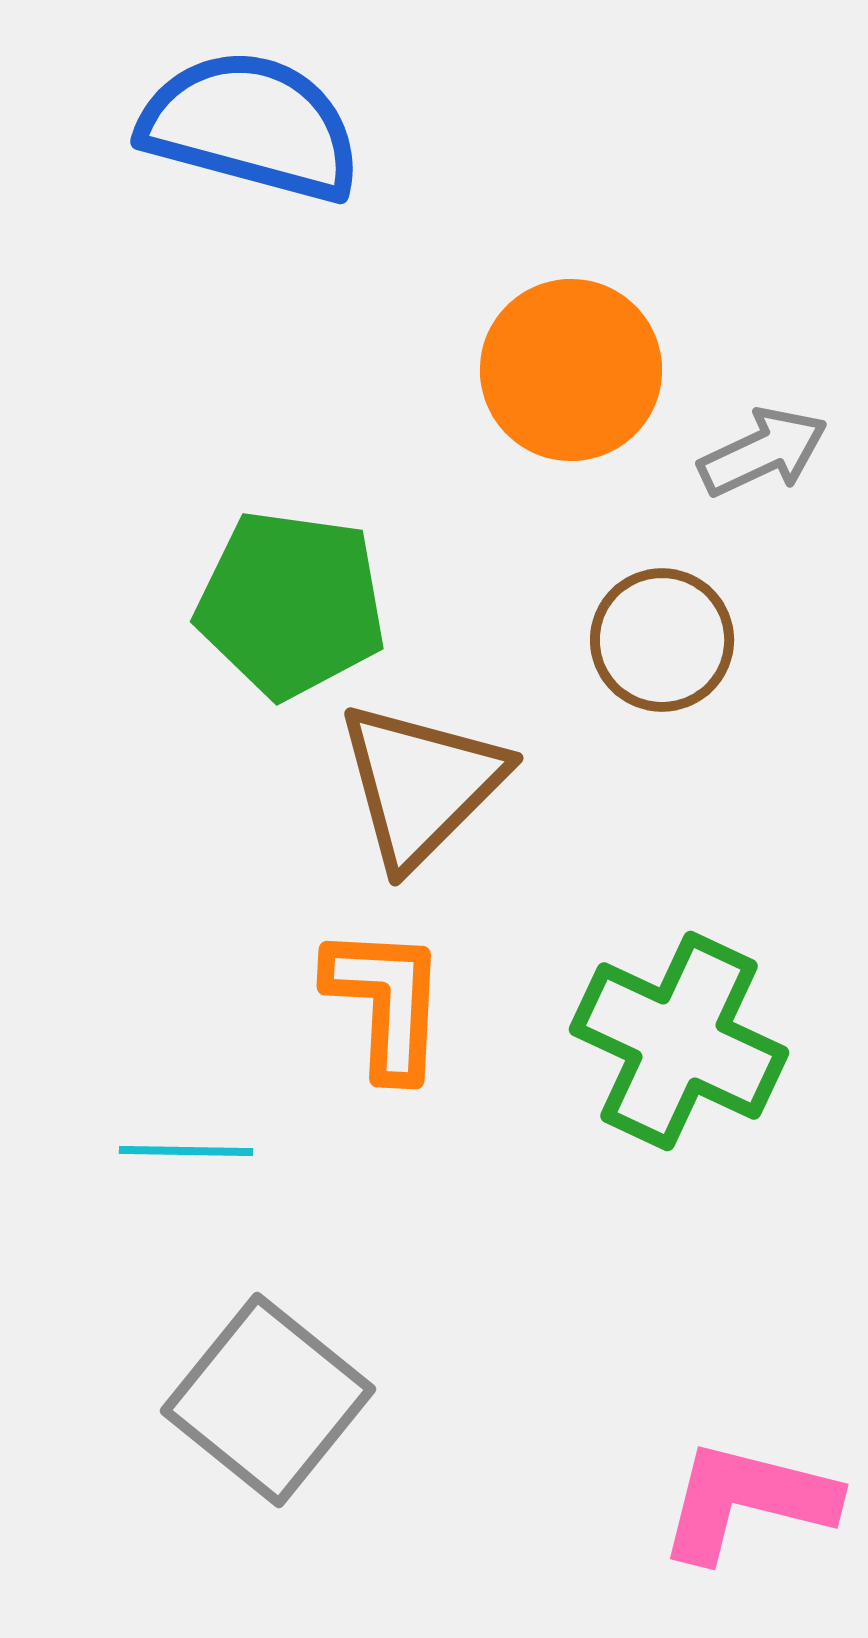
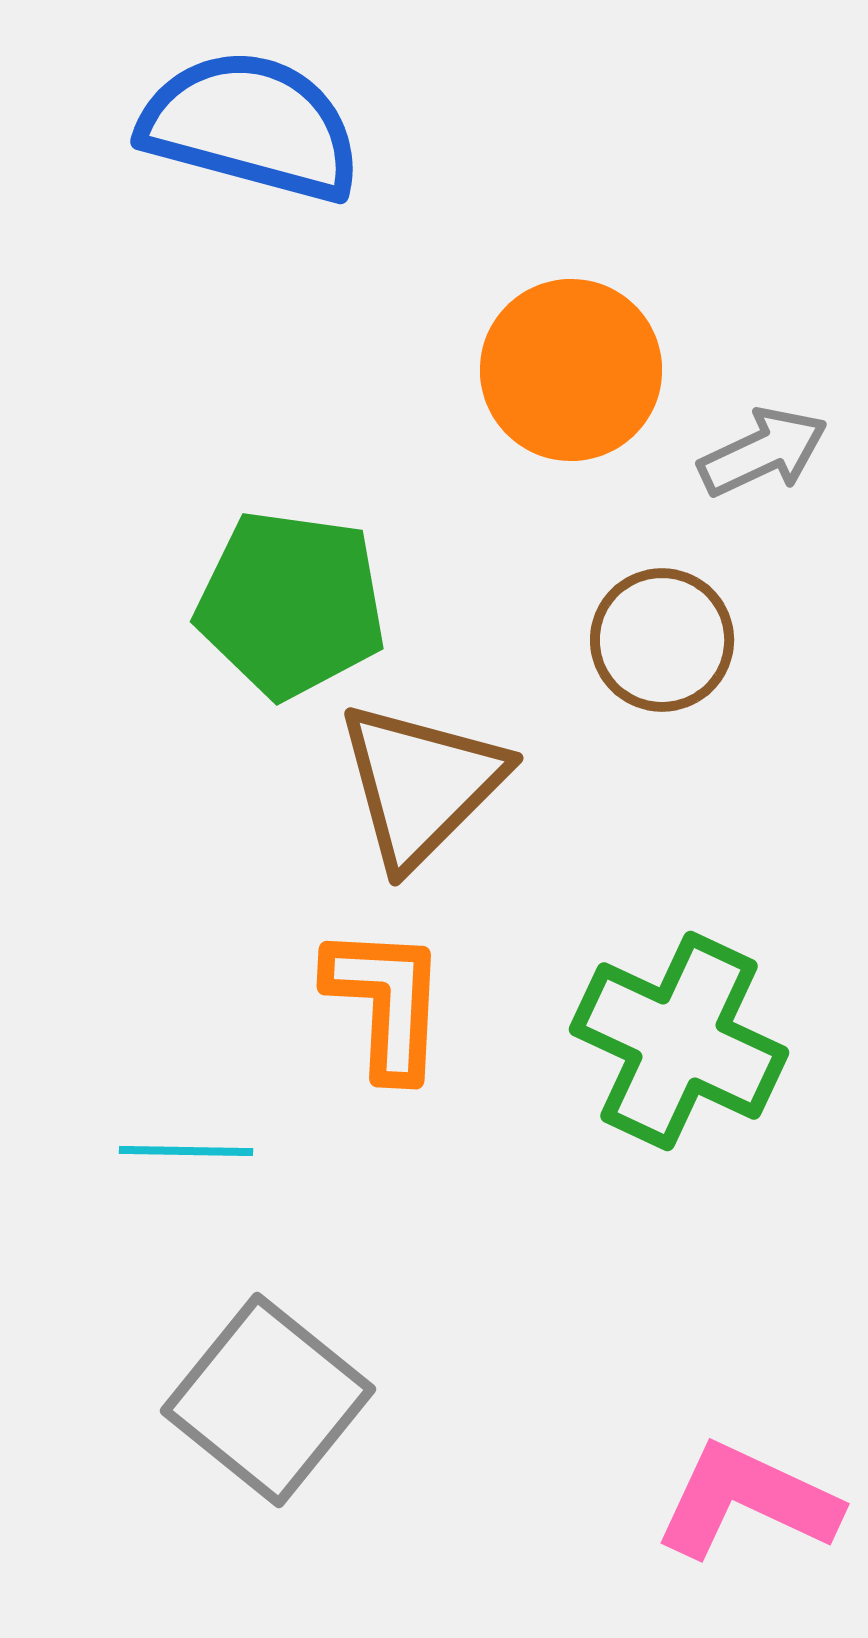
pink L-shape: rotated 11 degrees clockwise
